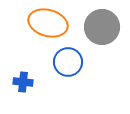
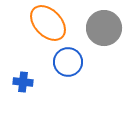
orange ellipse: rotated 30 degrees clockwise
gray circle: moved 2 px right, 1 px down
